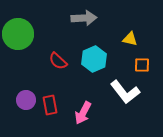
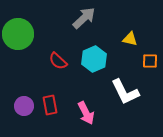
gray arrow: rotated 40 degrees counterclockwise
orange square: moved 8 px right, 4 px up
white L-shape: rotated 12 degrees clockwise
purple circle: moved 2 px left, 6 px down
pink arrow: moved 3 px right; rotated 55 degrees counterclockwise
